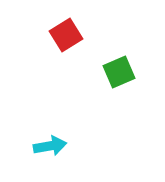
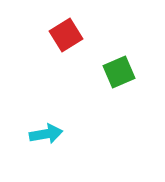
cyan arrow: moved 4 px left, 12 px up
